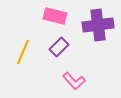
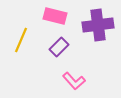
yellow line: moved 2 px left, 12 px up
